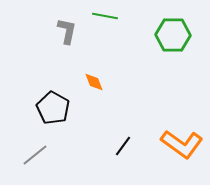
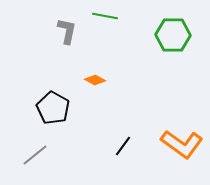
orange diamond: moved 1 px right, 2 px up; rotated 40 degrees counterclockwise
